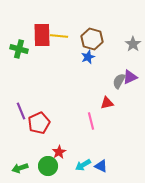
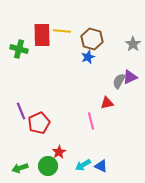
yellow line: moved 3 px right, 5 px up
